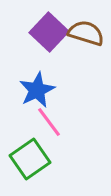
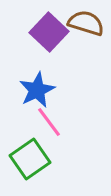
brown semicircle: moved 10 px up
